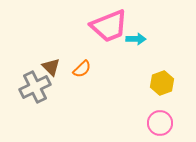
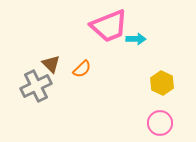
brown triangle: moved 3 px up
yellow hexagon: rotated 15 degrees counterclockwise
gray cross: moved 1 px right, 1 px up
